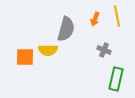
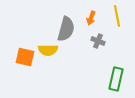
orange arrow: moved 4 px left, 1 px up
gray cross: moved 6 px left, 9 px up
orange square: rotated 12 degrees clockwise
